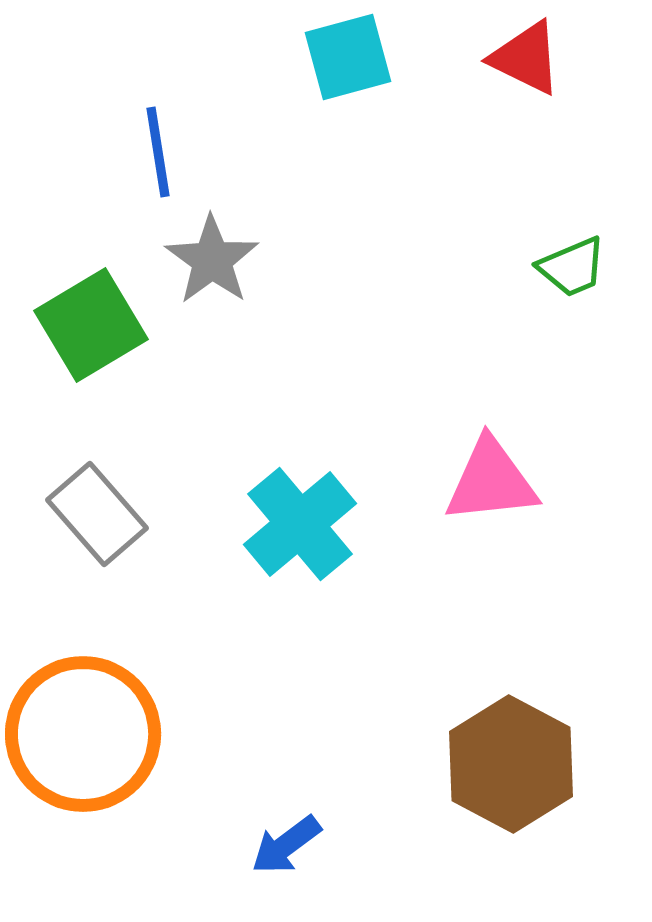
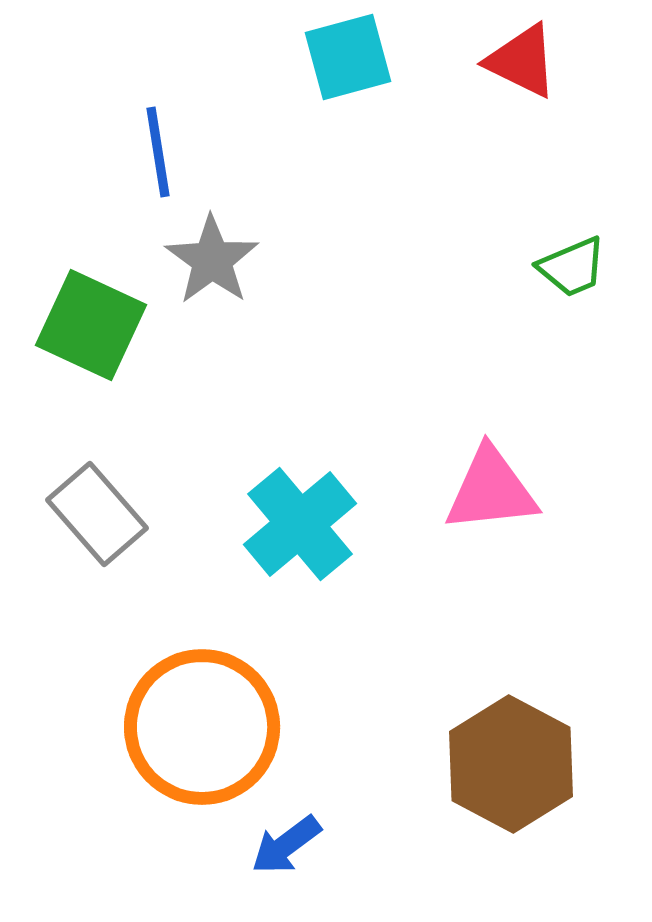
red triangle: moved 4 px left, 3 px down
green square: rotated 34 degrees counterclockwise
pink triangle: moved 9 px down
orange circle: moved 119 px right, 7 px up
